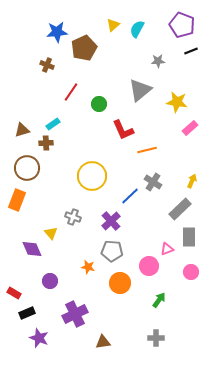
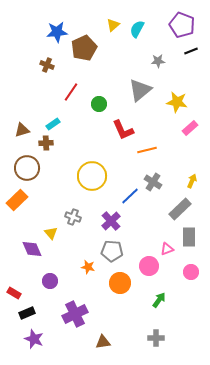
orange rectangle at (17, 200): rotated 25 degrees clockwise
purple star at (39, 338): moved 5 px left, 1 px down
